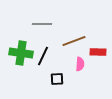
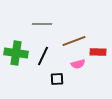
green cross: moved 5 px left
pink semicircle: moved 2 px left; rotated 72 degrees clockwise
